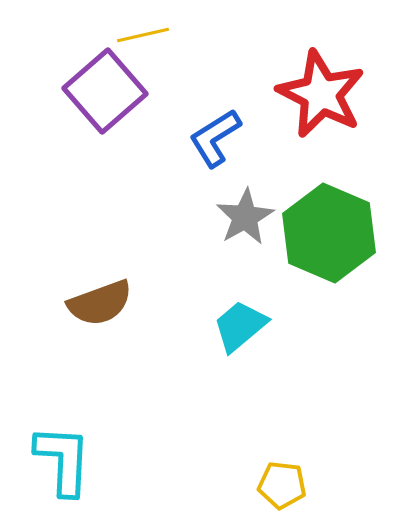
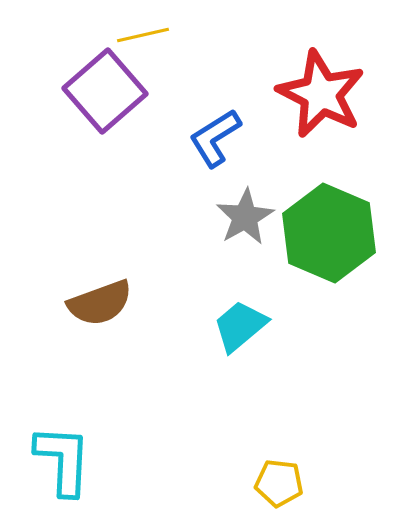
yellow pentagon: moved 3 px left, 2 px up
